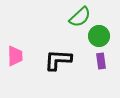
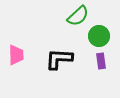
green semicircle: moved 2 px left, 1 px up
pink trapezoid: moved 1 px right, 1 px up
black L-shape: moved 1 px right, 1 px up
